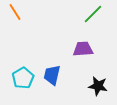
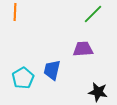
orange line: rotated 36 degrees clockwise
blue trapezoid: moved 5 px up
black star: moved 6 px down
